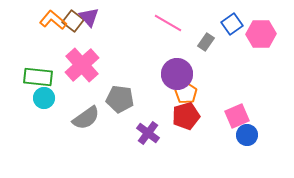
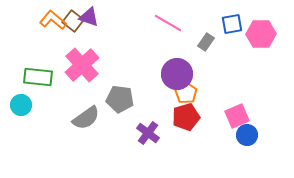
purple triangle: rotated 30 degrees counterclockwise
blue square: rotated 25 degrees clockwise
cyan circle: moved 23 px left, 7 px down
red pentagon: moved 1 px down
